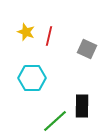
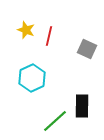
yellow star: moved 2 px up
cyan hexagon: rotated 24 degrees counterclockwise
